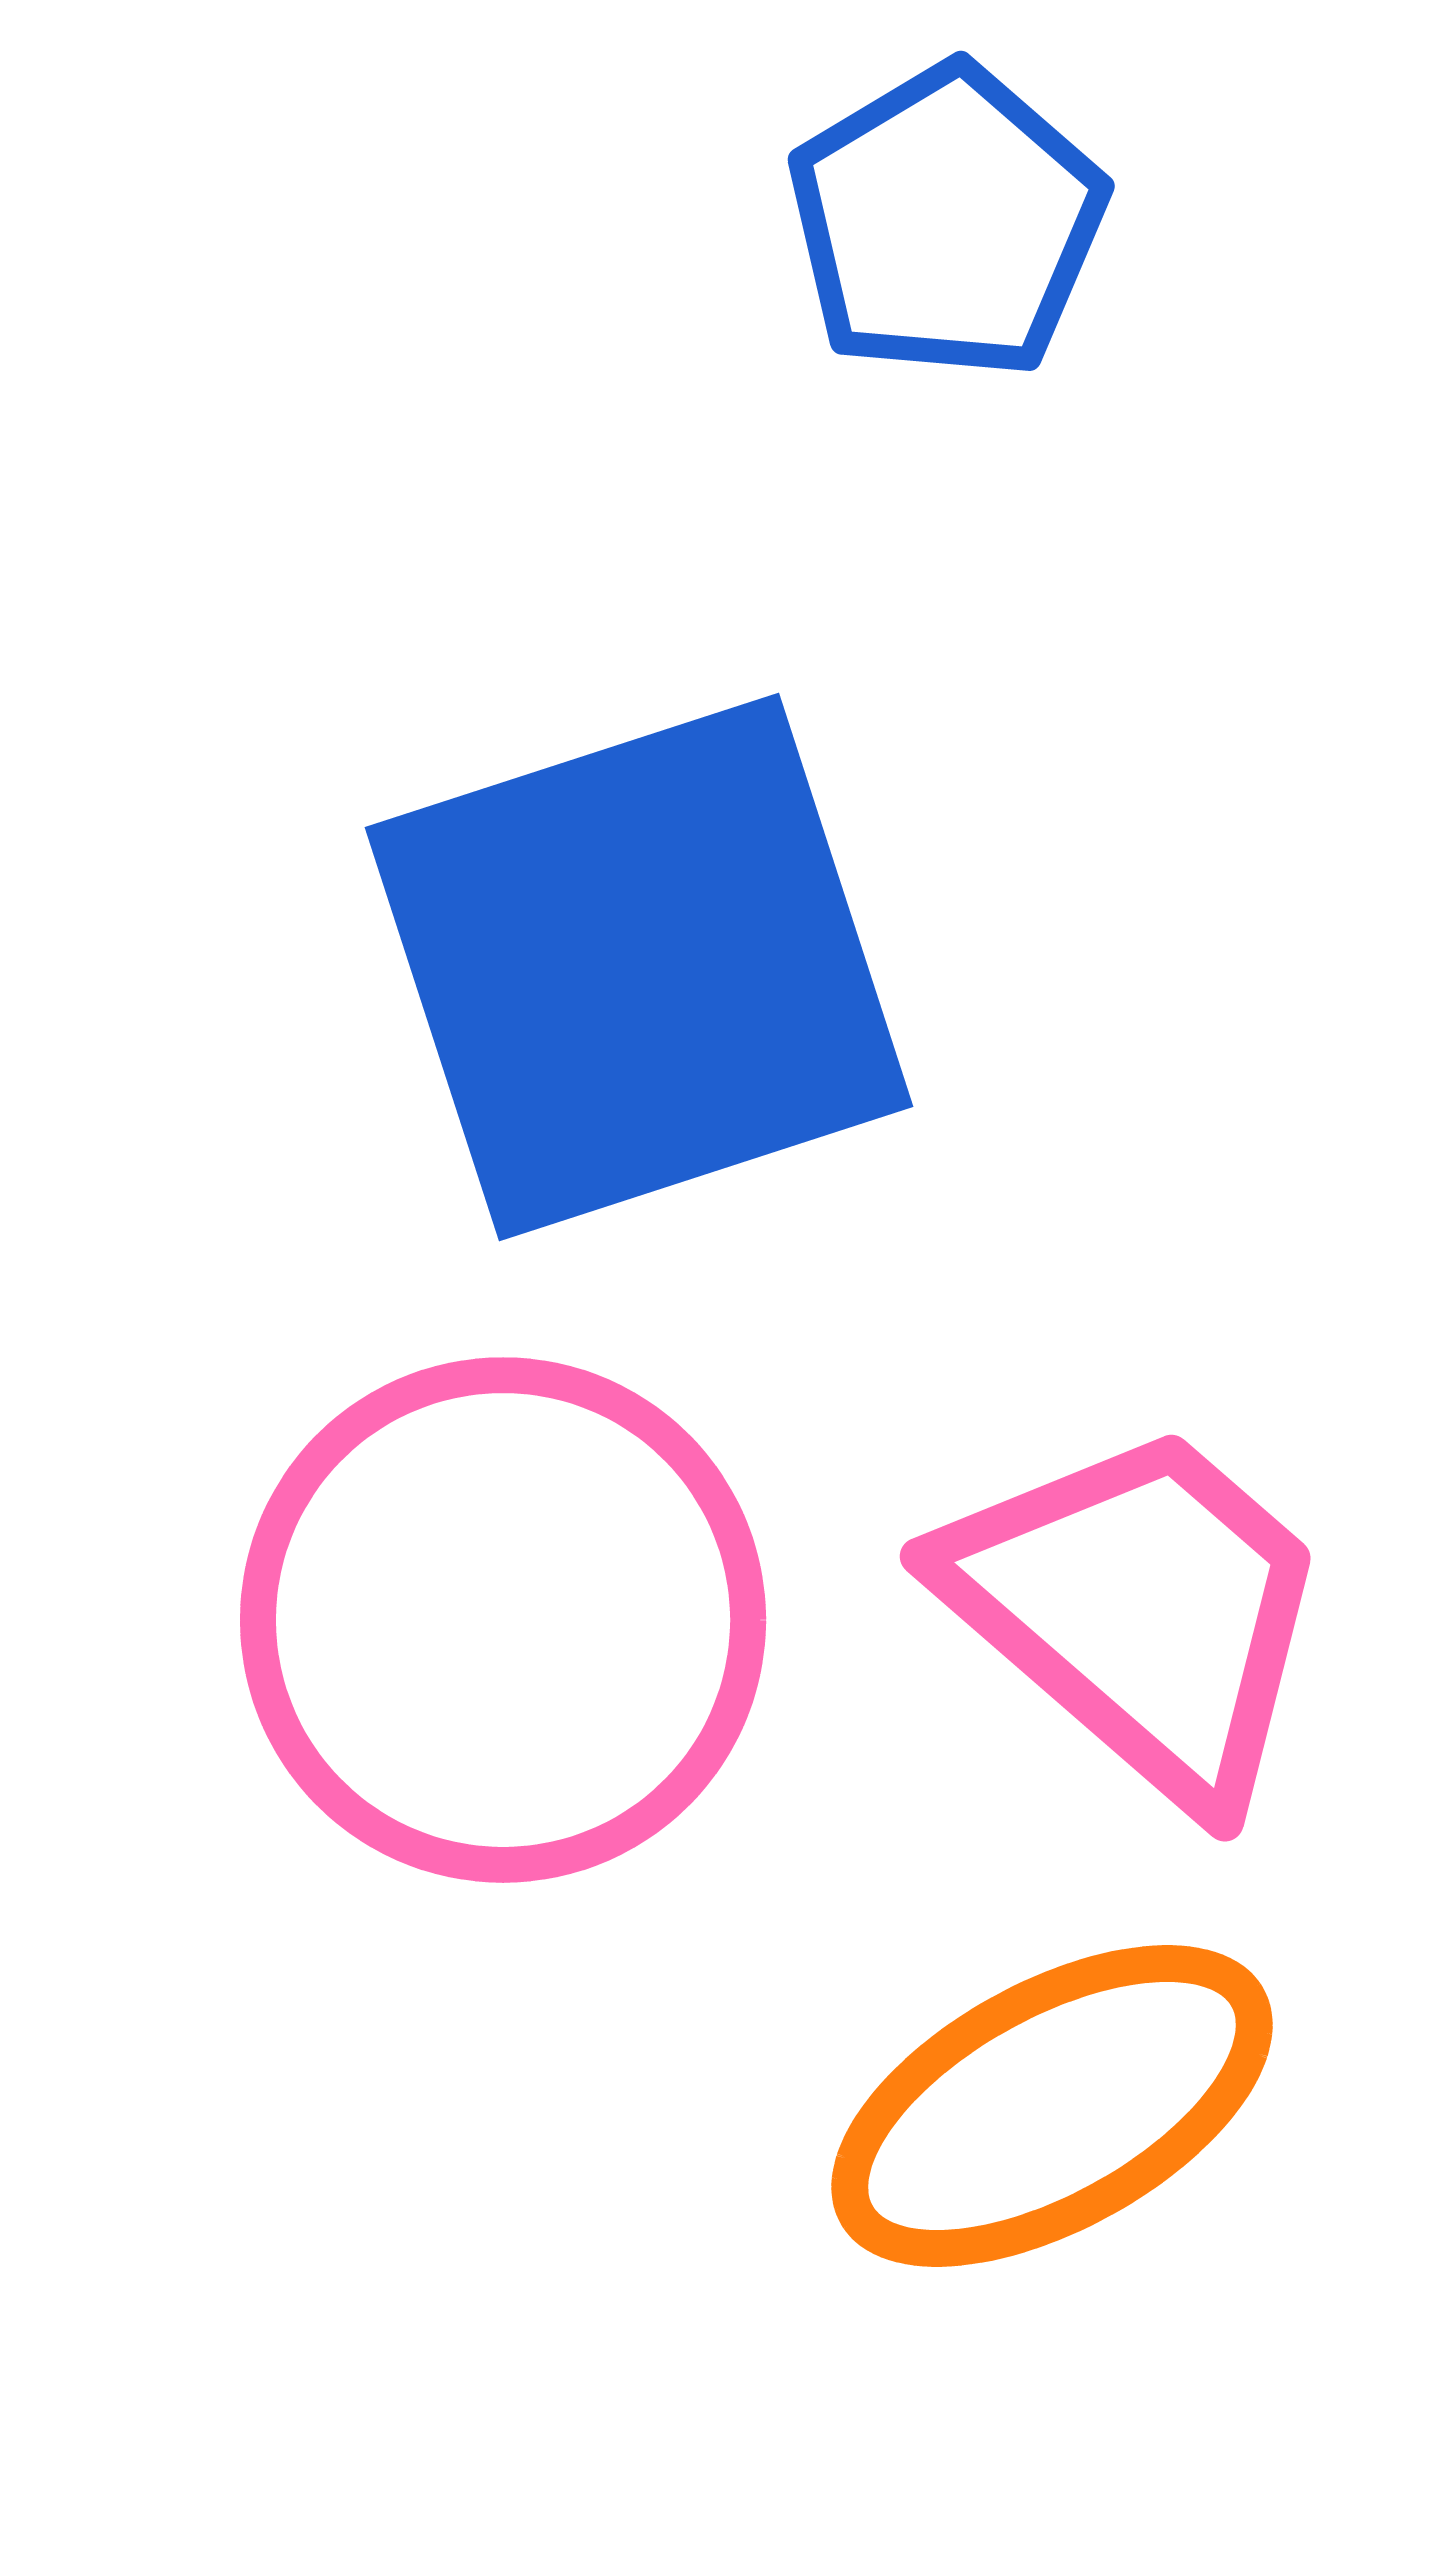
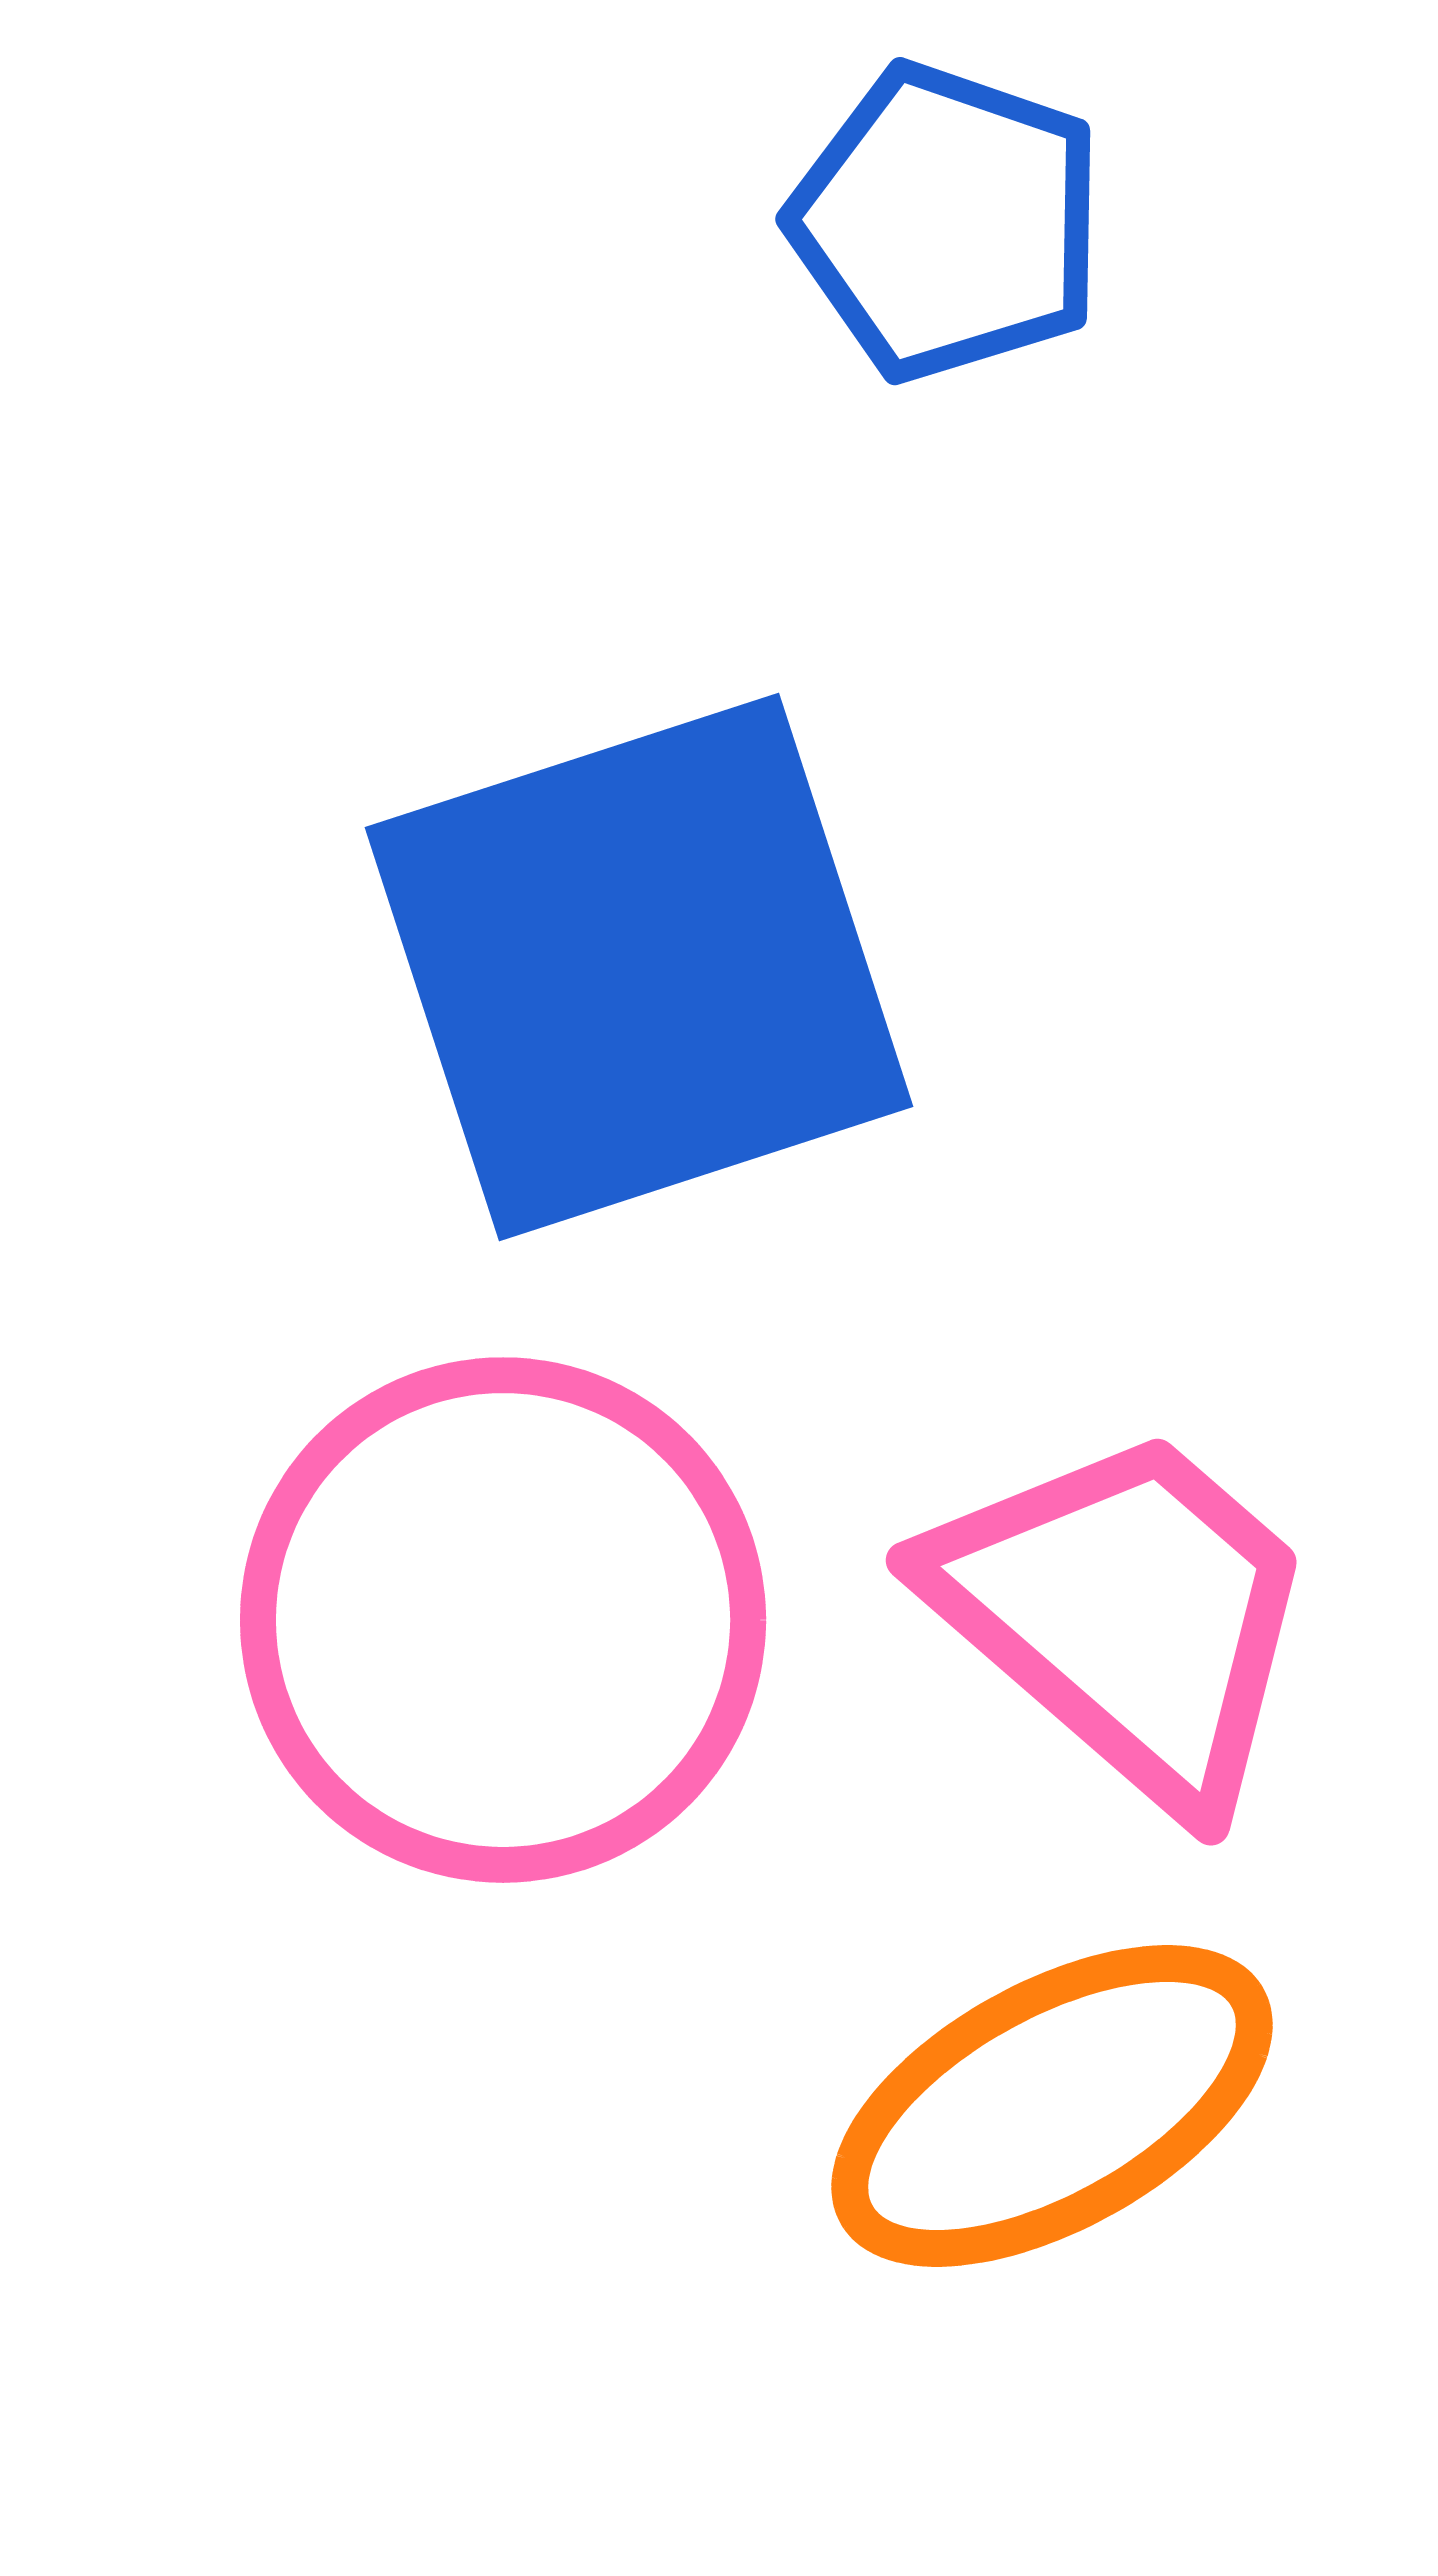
blue pentagon: rotated 22 degrees counterclockwise
pink trapezoid: moved 14 px left, 4 px down
